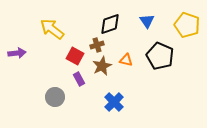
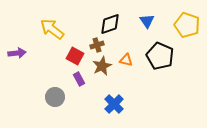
blue cross: moved 2 px down
